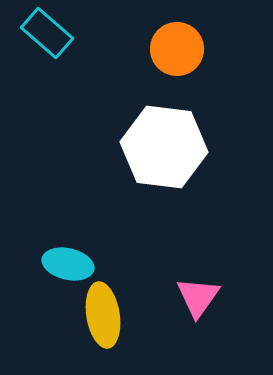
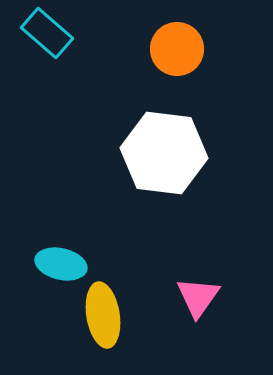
white hexagon: moved 6 px down
cyan ellipse: moved 7 px left
